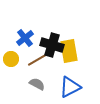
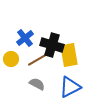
yellow rectangle: moved 4 px down
